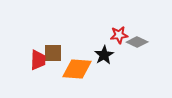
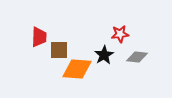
red star: moved 1 px right, 1 px up
gray diamond: moved 15 px down; rotated 20 degrees counterclockwise
brown square: moved 6 px right, 3 px up
red trapezoid: moved 1 px right, 23 px up
